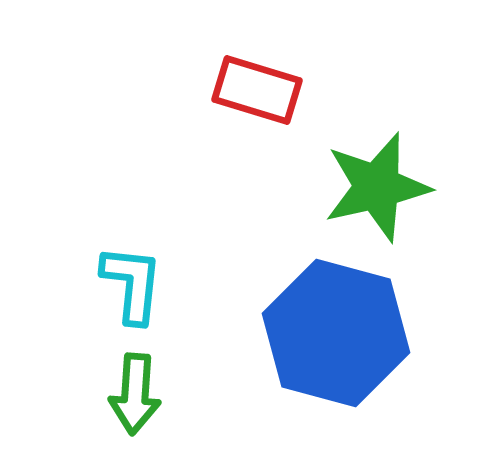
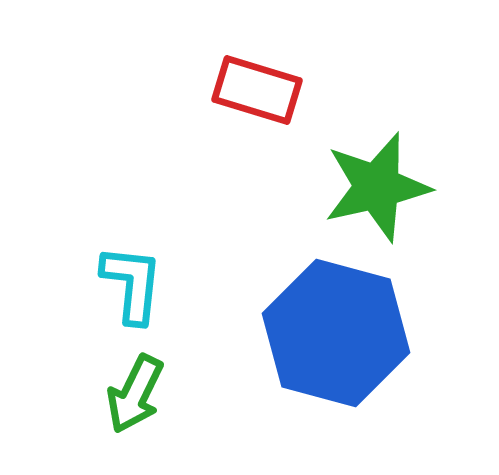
green arrow: rotated 22 degrees clockwise
